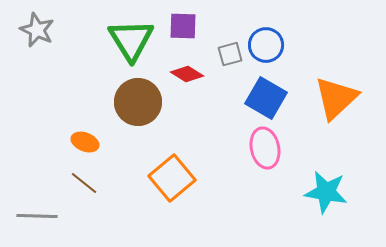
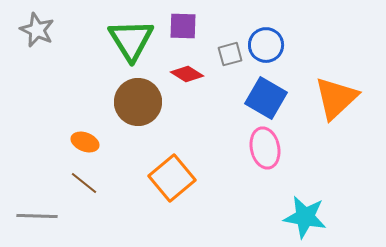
cyan star: moved 21 px left, 25 px down
